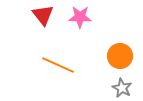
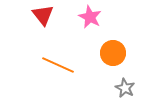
pink star: moved 10 px right; rotated 25 degrees clockwise
orange circle: moved 7 px left, 3 px up
gray star: moved 3 px right
